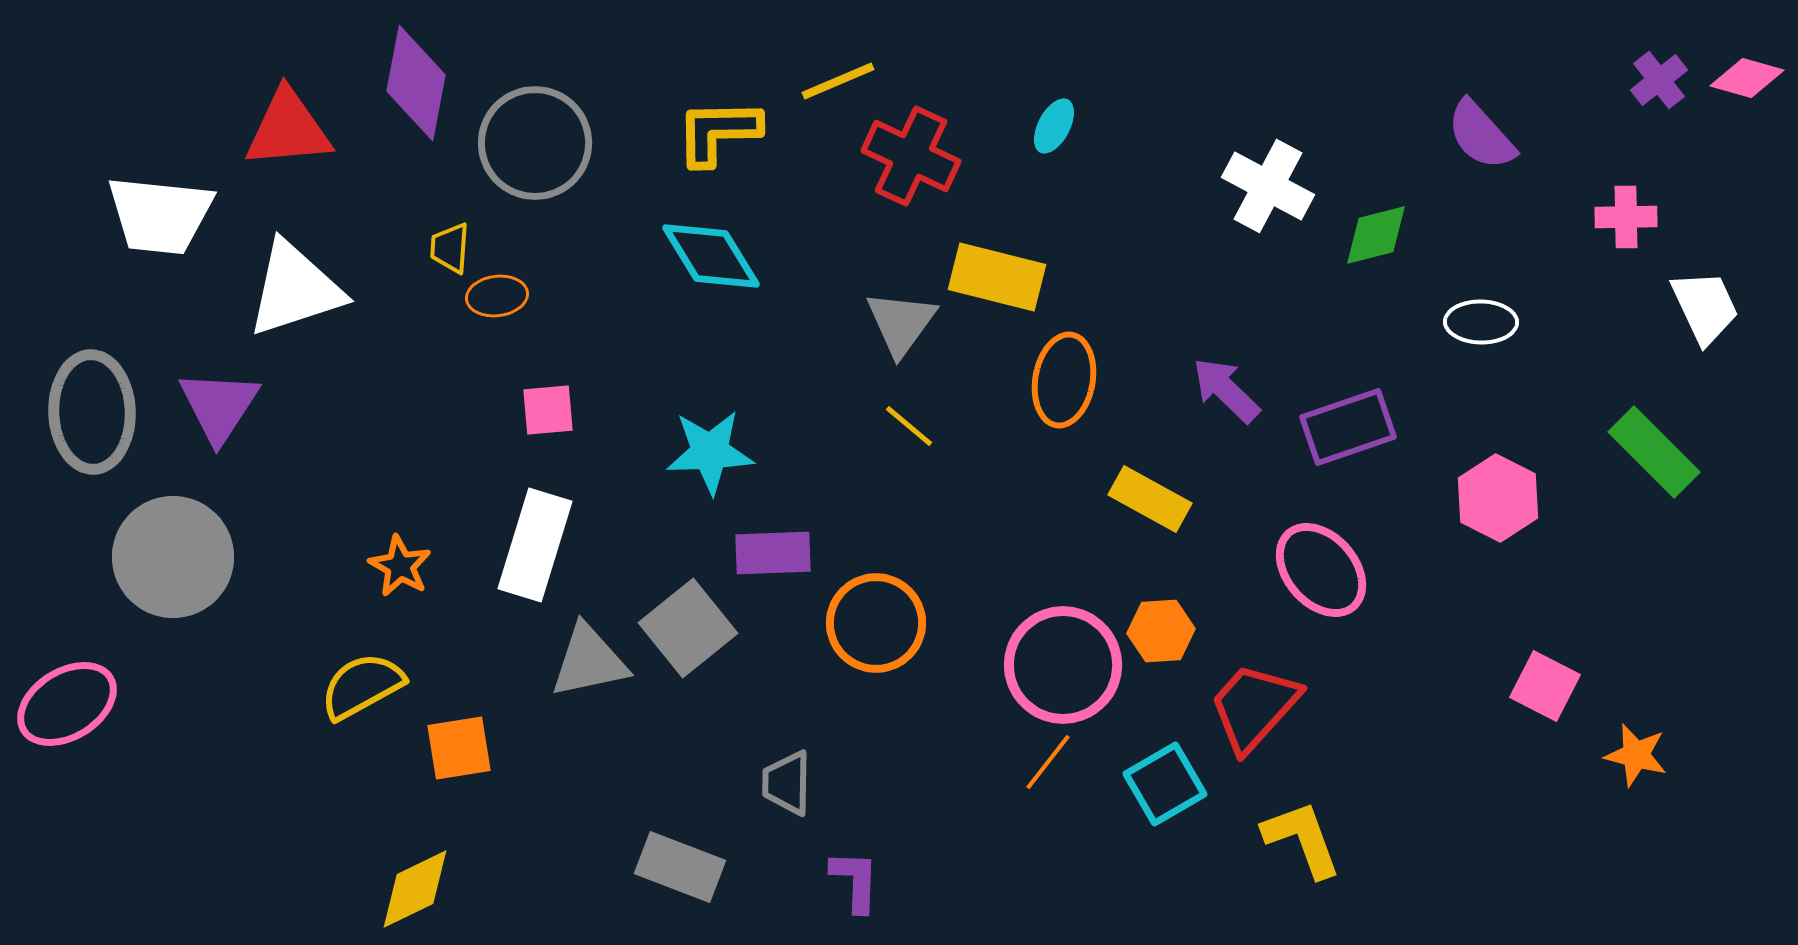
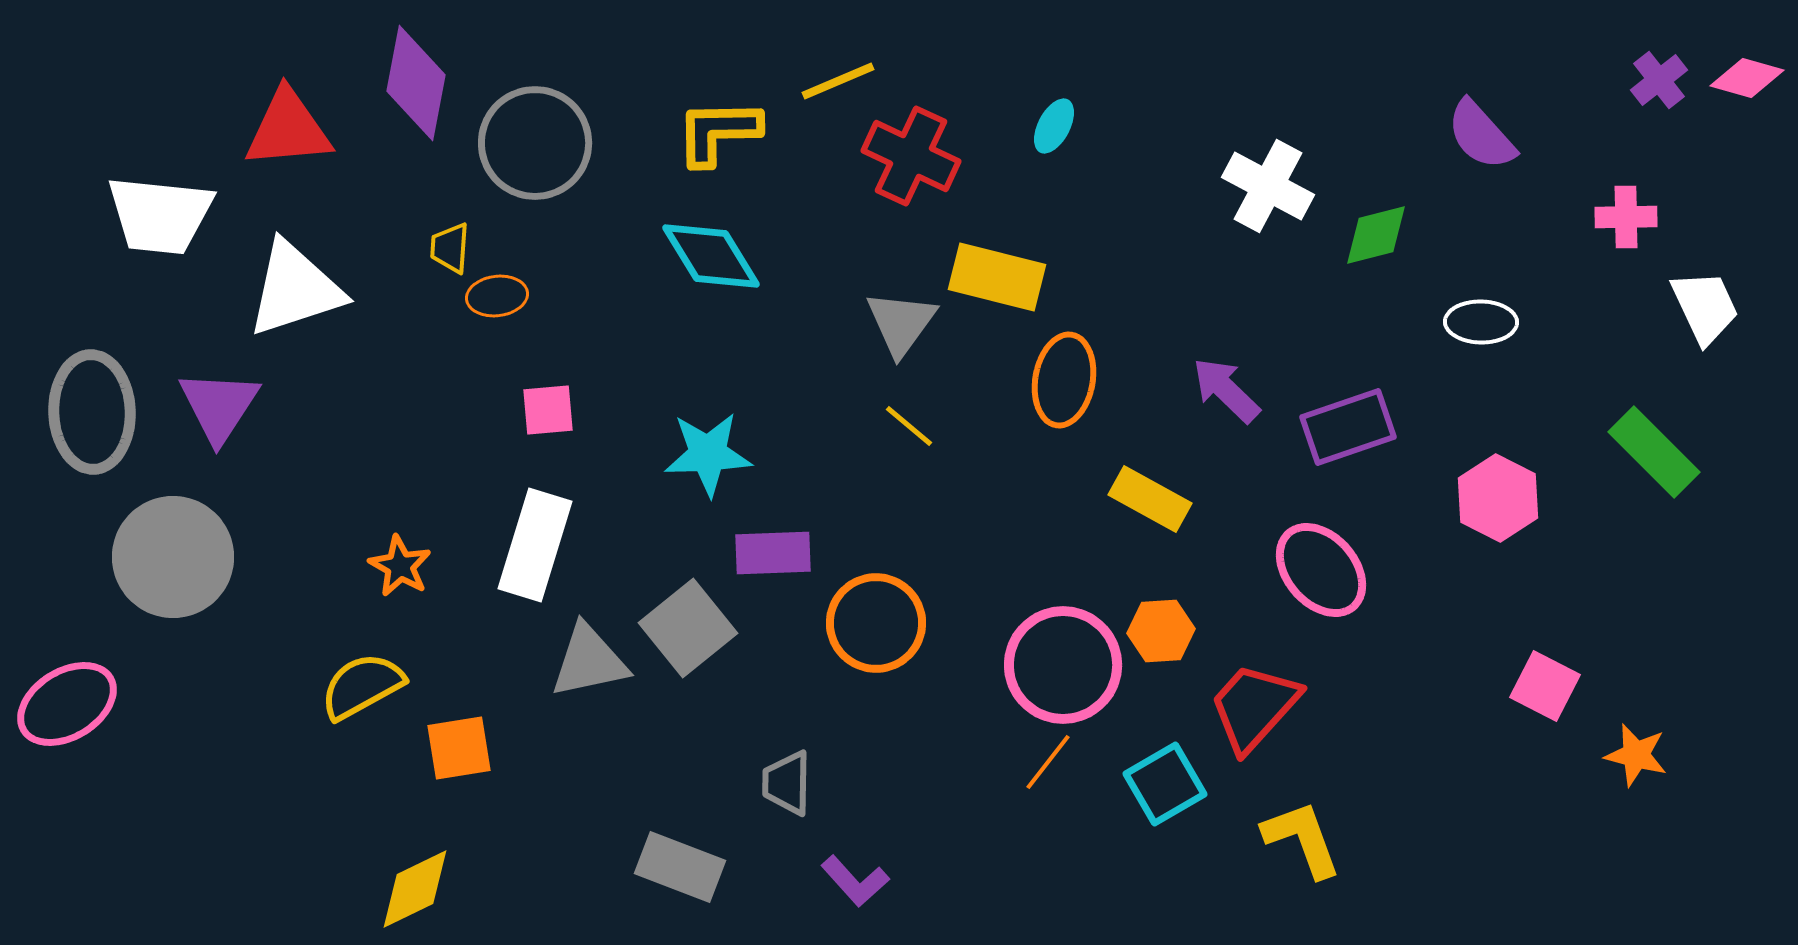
cyan star at (710, 452): moved 2 px left, 2 px down
purple L-shape at (855, 881): rotated 136 degrees clockwise
